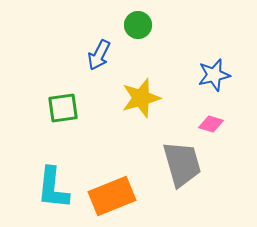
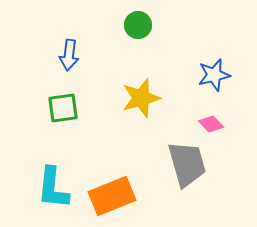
blue arrow: moved 30 px left; rotated 20 degrees counterclockwise
pink diamond: rotated 30 degrees clockwise
gray trapezoid: moved 5 px right
